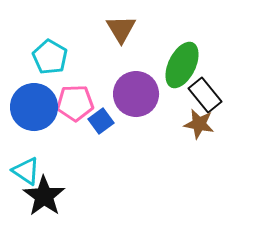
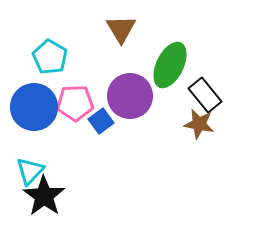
green ellipse: moved 12 px left
purple circle: moved 6 px left, 2 px down
cyan triangle: moved 4 px right; rotated 40 degrees clockwise
